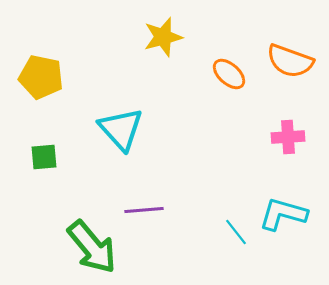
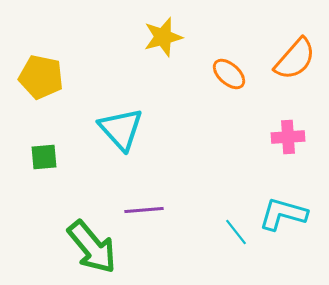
orange semicircle: moved 5 px right, 2 px up; rotated 69 degrees counterclockwise
